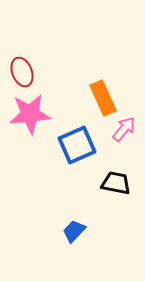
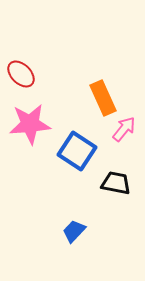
red ellipse: moved 1 px left, 2 px down; rotated 24 degrees counterclockwise
pink star: moved 10 px down
blue square: moved 6 px down; rotated 33 degrees counterclockwise
